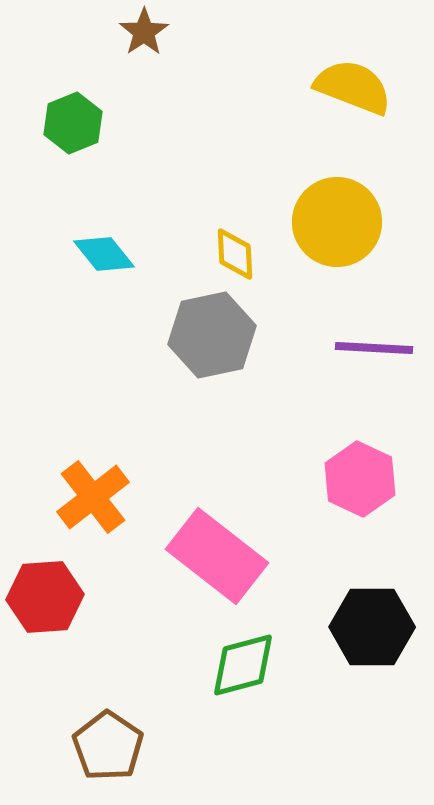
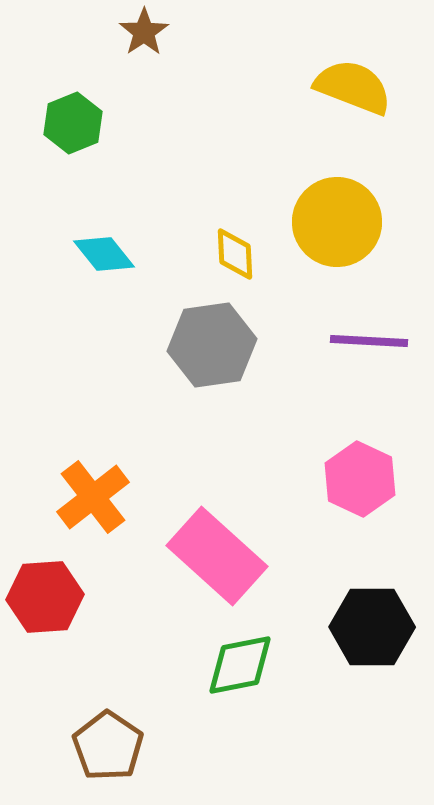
gray hexagon: moved 10 px down; rotated 4 degrees clockwise
purple line: moved 5 px left, 7 px up
pink rectangle: rotated 4 degrees clockwise
green diamond: moved 3 px left; rotated 4 degrees clockwise
